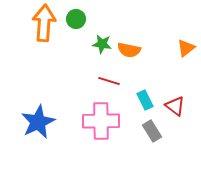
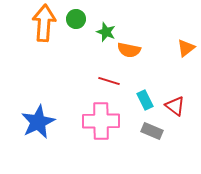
green star: moved 4 px right, 12 px up; rotated 12 degrees clockwise
gray rectangle: rotated 35 degrees counterclockwise
